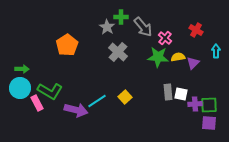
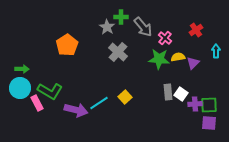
red cross: rotated 24 degrees clockwise
green star: moved 1 px right, 2 px down
white square: rotated 24 degrees clockwise
cyan line: moved 2 px right, 2 px down
